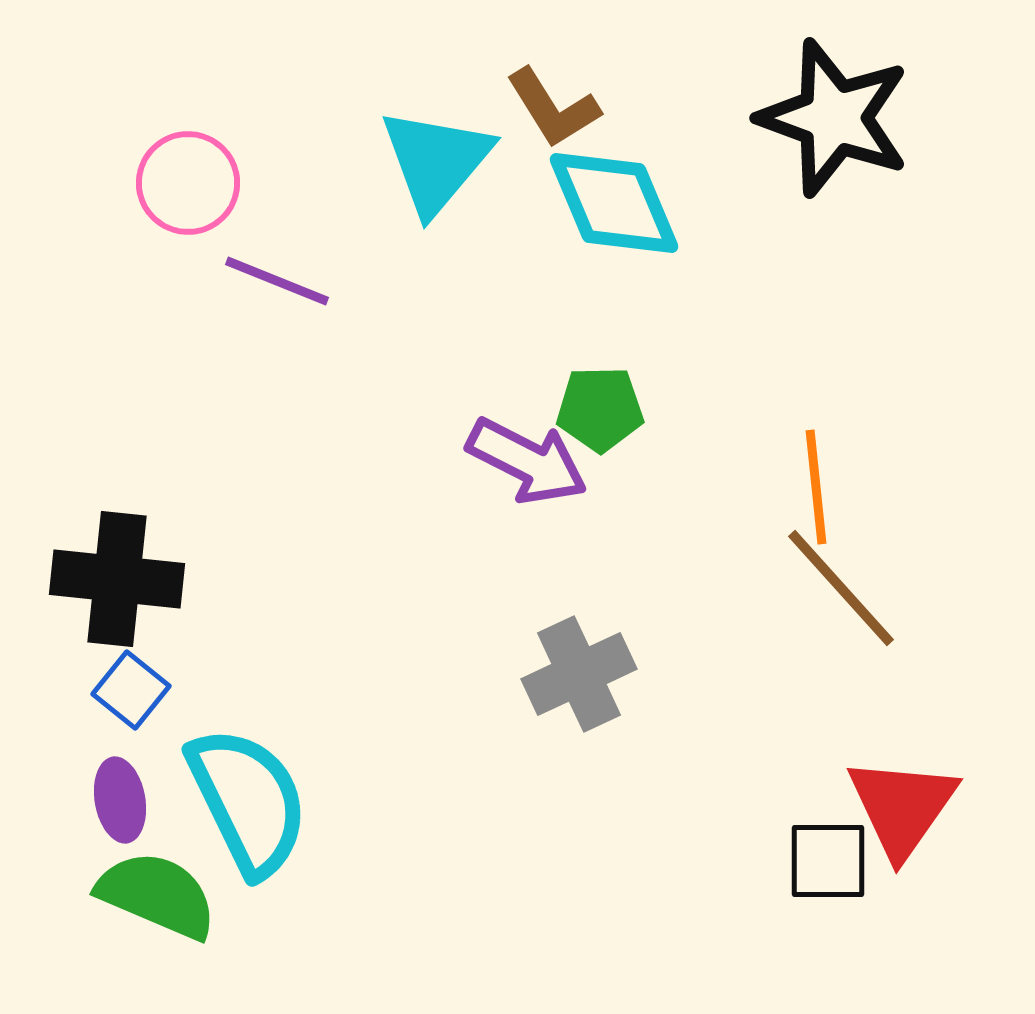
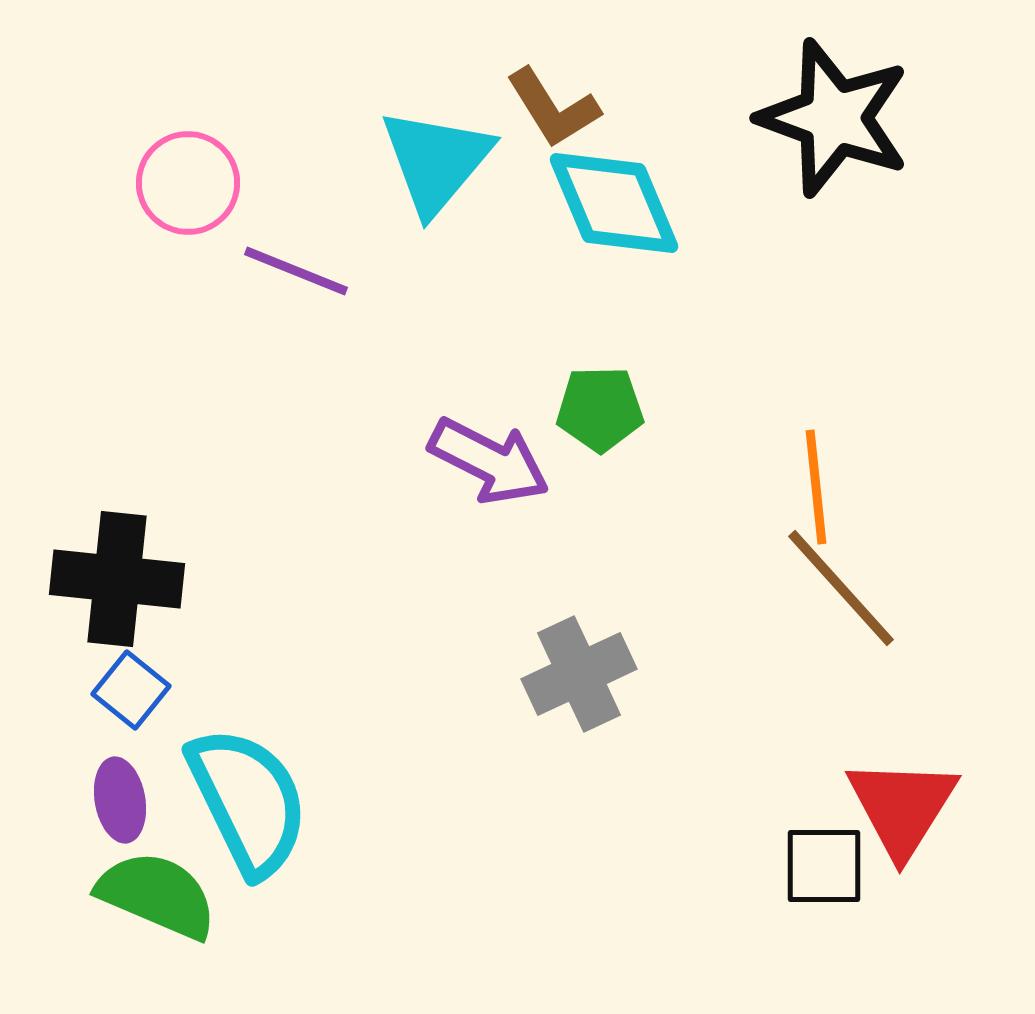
purple line: moved 19 px right, 10 px up
purple arrow: moved 38 px left
red triangle: rotated 3 degrees counterclockwise
black square: moved 4 px left, 5 px down
